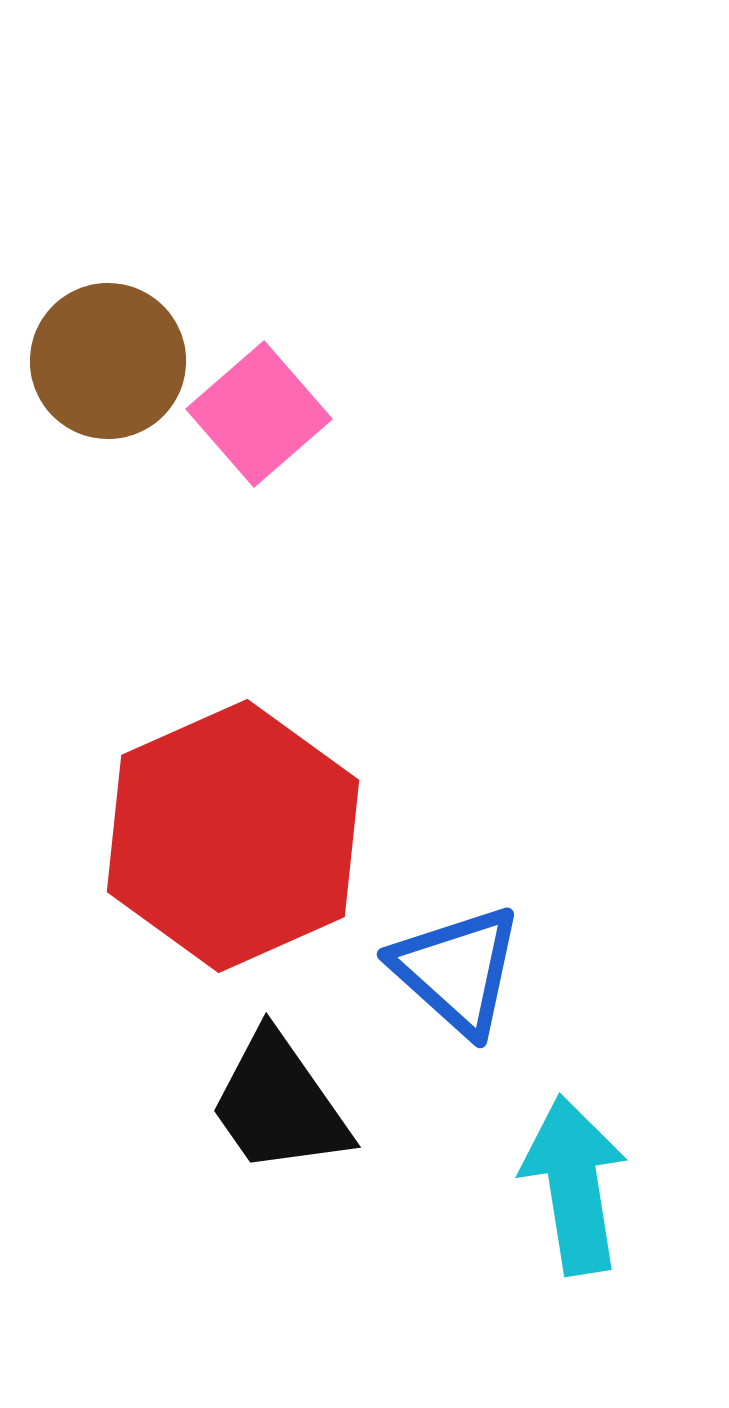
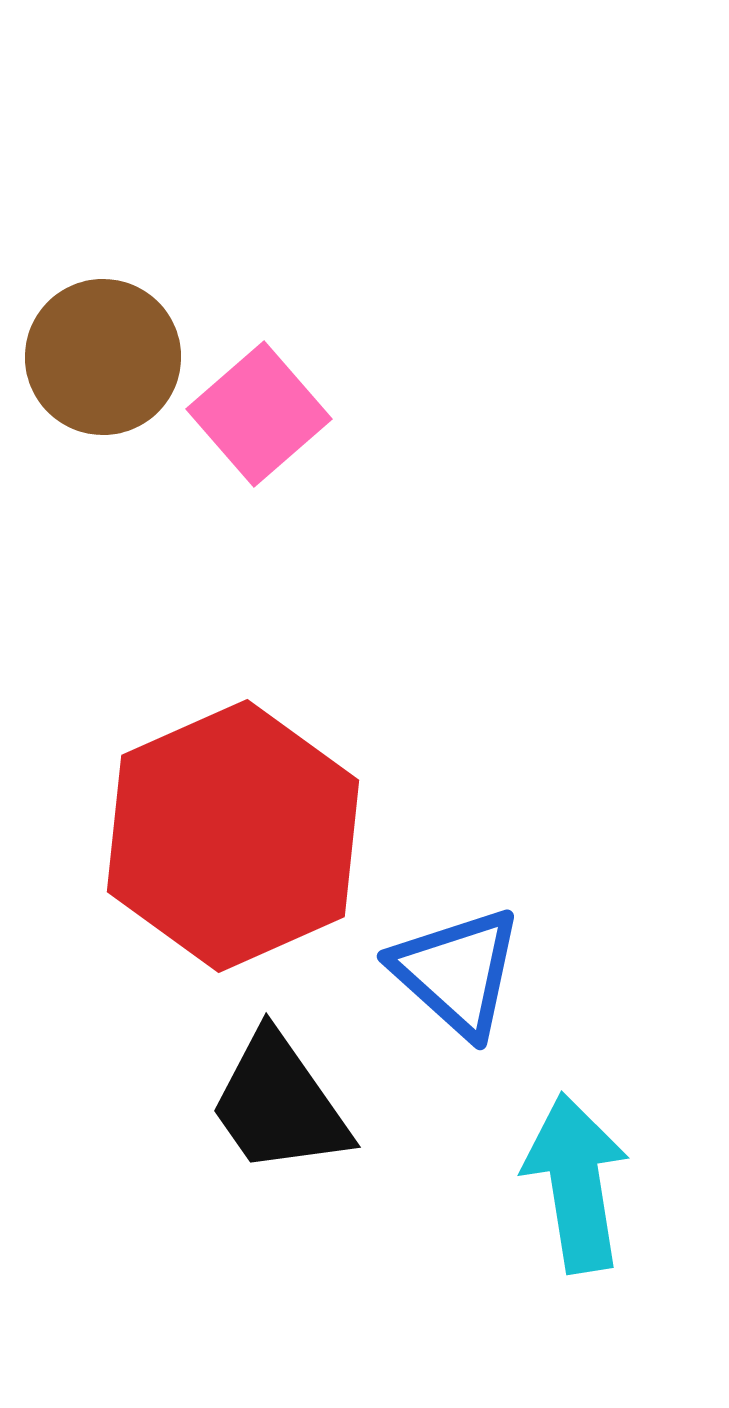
brown circle: moved 5 px left, 4 px up
blue triangle: moved 2 px down
cyan arrow: moved 2 px right, 2 px up
